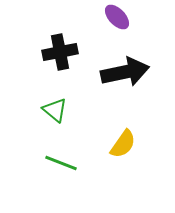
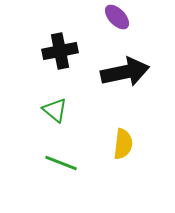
black cross: moved 1 px up
yellow semicircle: rotated 28 degrees counterclockwise
